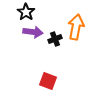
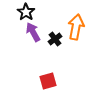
purple arrow: rotated 126 degrees counterclockwise
black cross: rotated 16 degrees counterclockwise
red square: rotated 36 degrees counterclockwise
